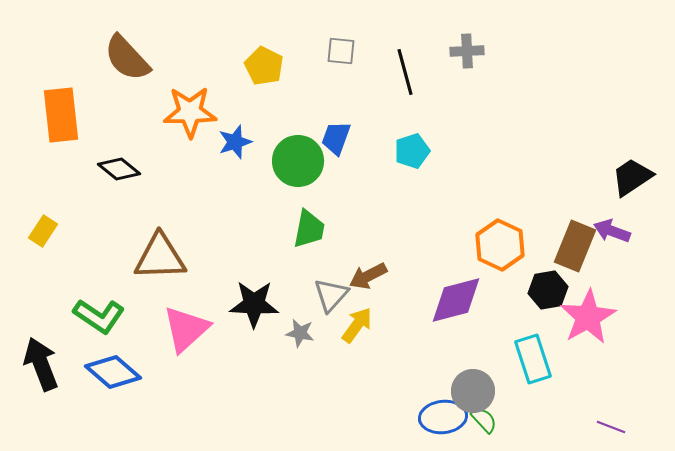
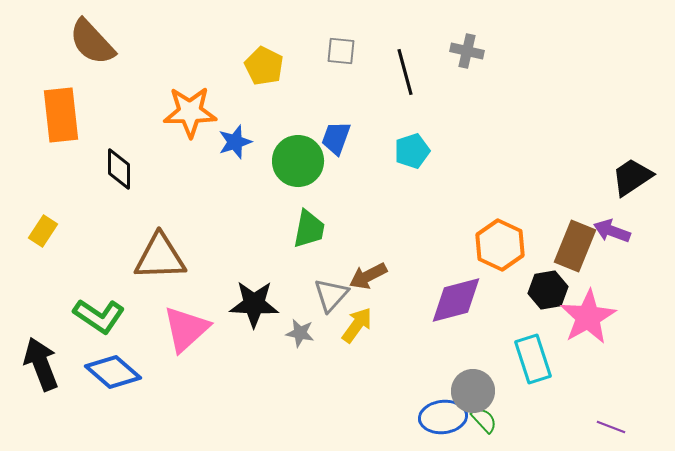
gray cross: rotated 16 degrees clockwise
brown semicircle: moved 35 px left, 16 px up
black diamond: rotated 51 degrees clockwise
